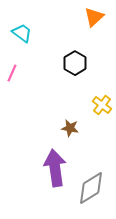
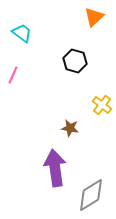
black hexagon: moved 2 px up; rotated 15 degrees counterclockwise
pink line: moved 1 px right, 2 px down
gray diamond: moved 7 px down
